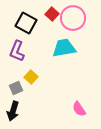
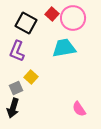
black arrow: moved 3 px up
